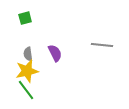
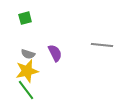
gray semicircle: rotated 64 degrees counterclockwise
